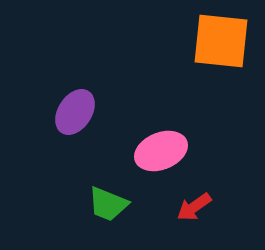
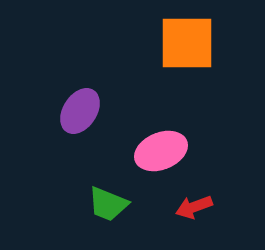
orange square: moved 34 px left, 2 px down; rotated 6 degrees counterclockwise
purple ellipse: moved 5 px right, 1 px up
red arrow: rotated 15 degrees clockwise
